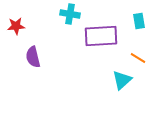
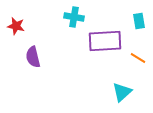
cyan cross: moved 4 px right, 3 px down
red star: rotated 18 degrees clockwise
purple rectangle: moved 4 px right, 5 px down
cyan triangle: moved 12 px down
